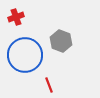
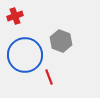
red cross: moved 1 px left, 1 px up
red line: moved 8 px up
